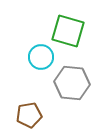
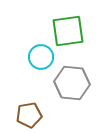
green square: rotated 24 degrees counterclockwise
